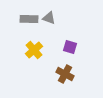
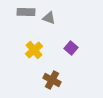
gray rectangle: moved 3 px left, 7 px up
purple square: moved 1 px right, 1 px down; rotated 24 degrees clockwise
brown cross: moved 13 px left, 6 px down
